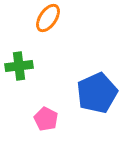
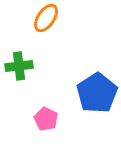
orange ellipse: moved 2 px left
blue pentagon: rotated 9 degrees counterclockwise
